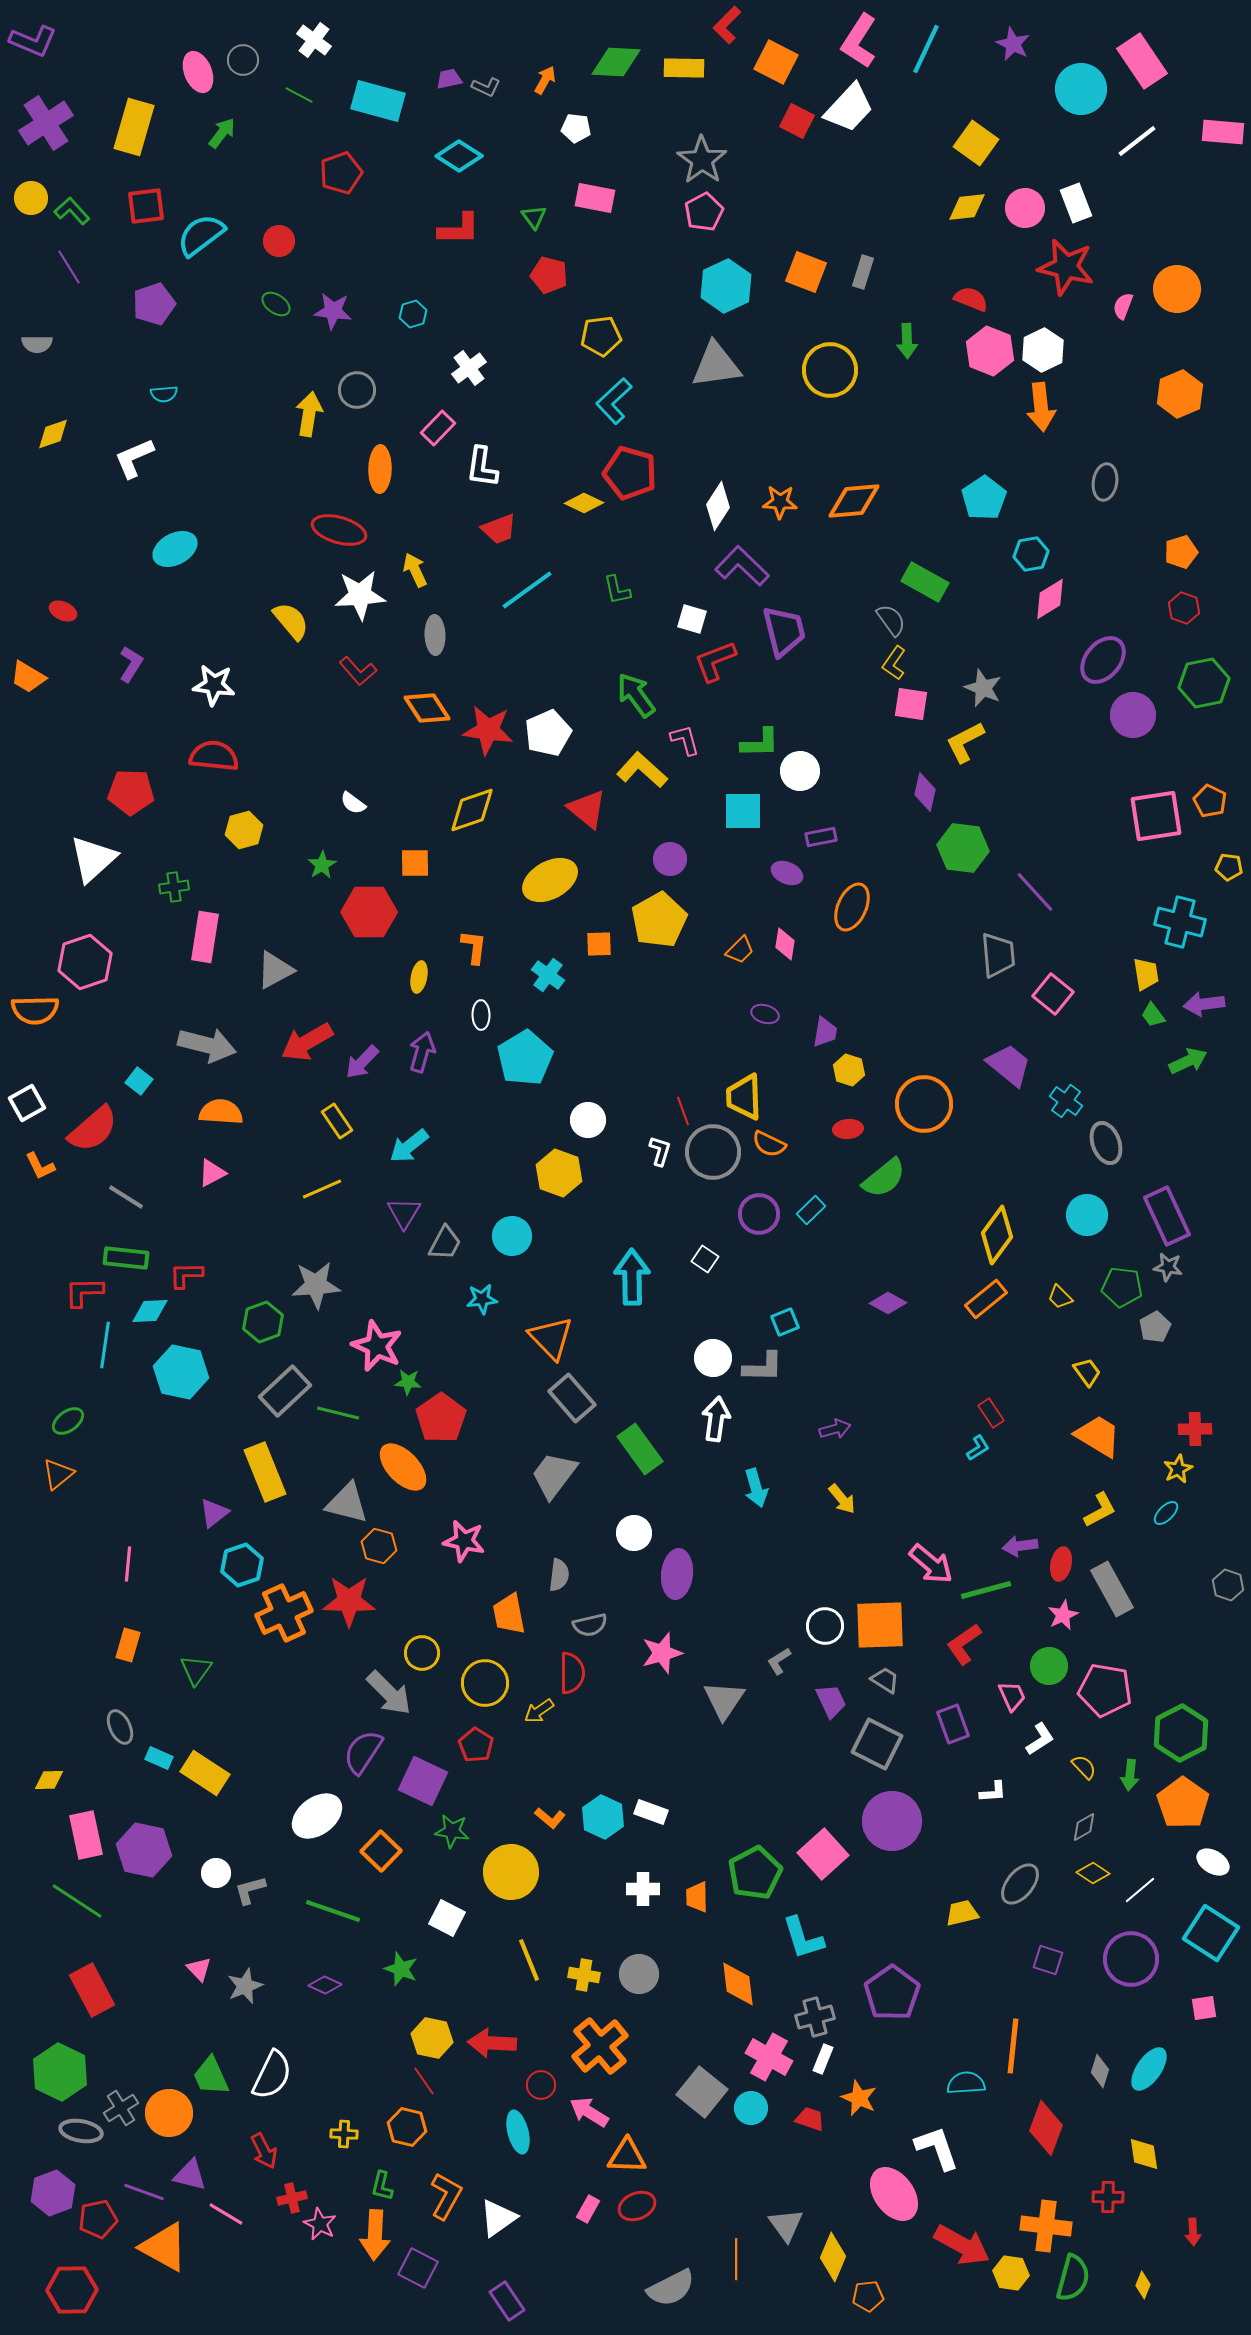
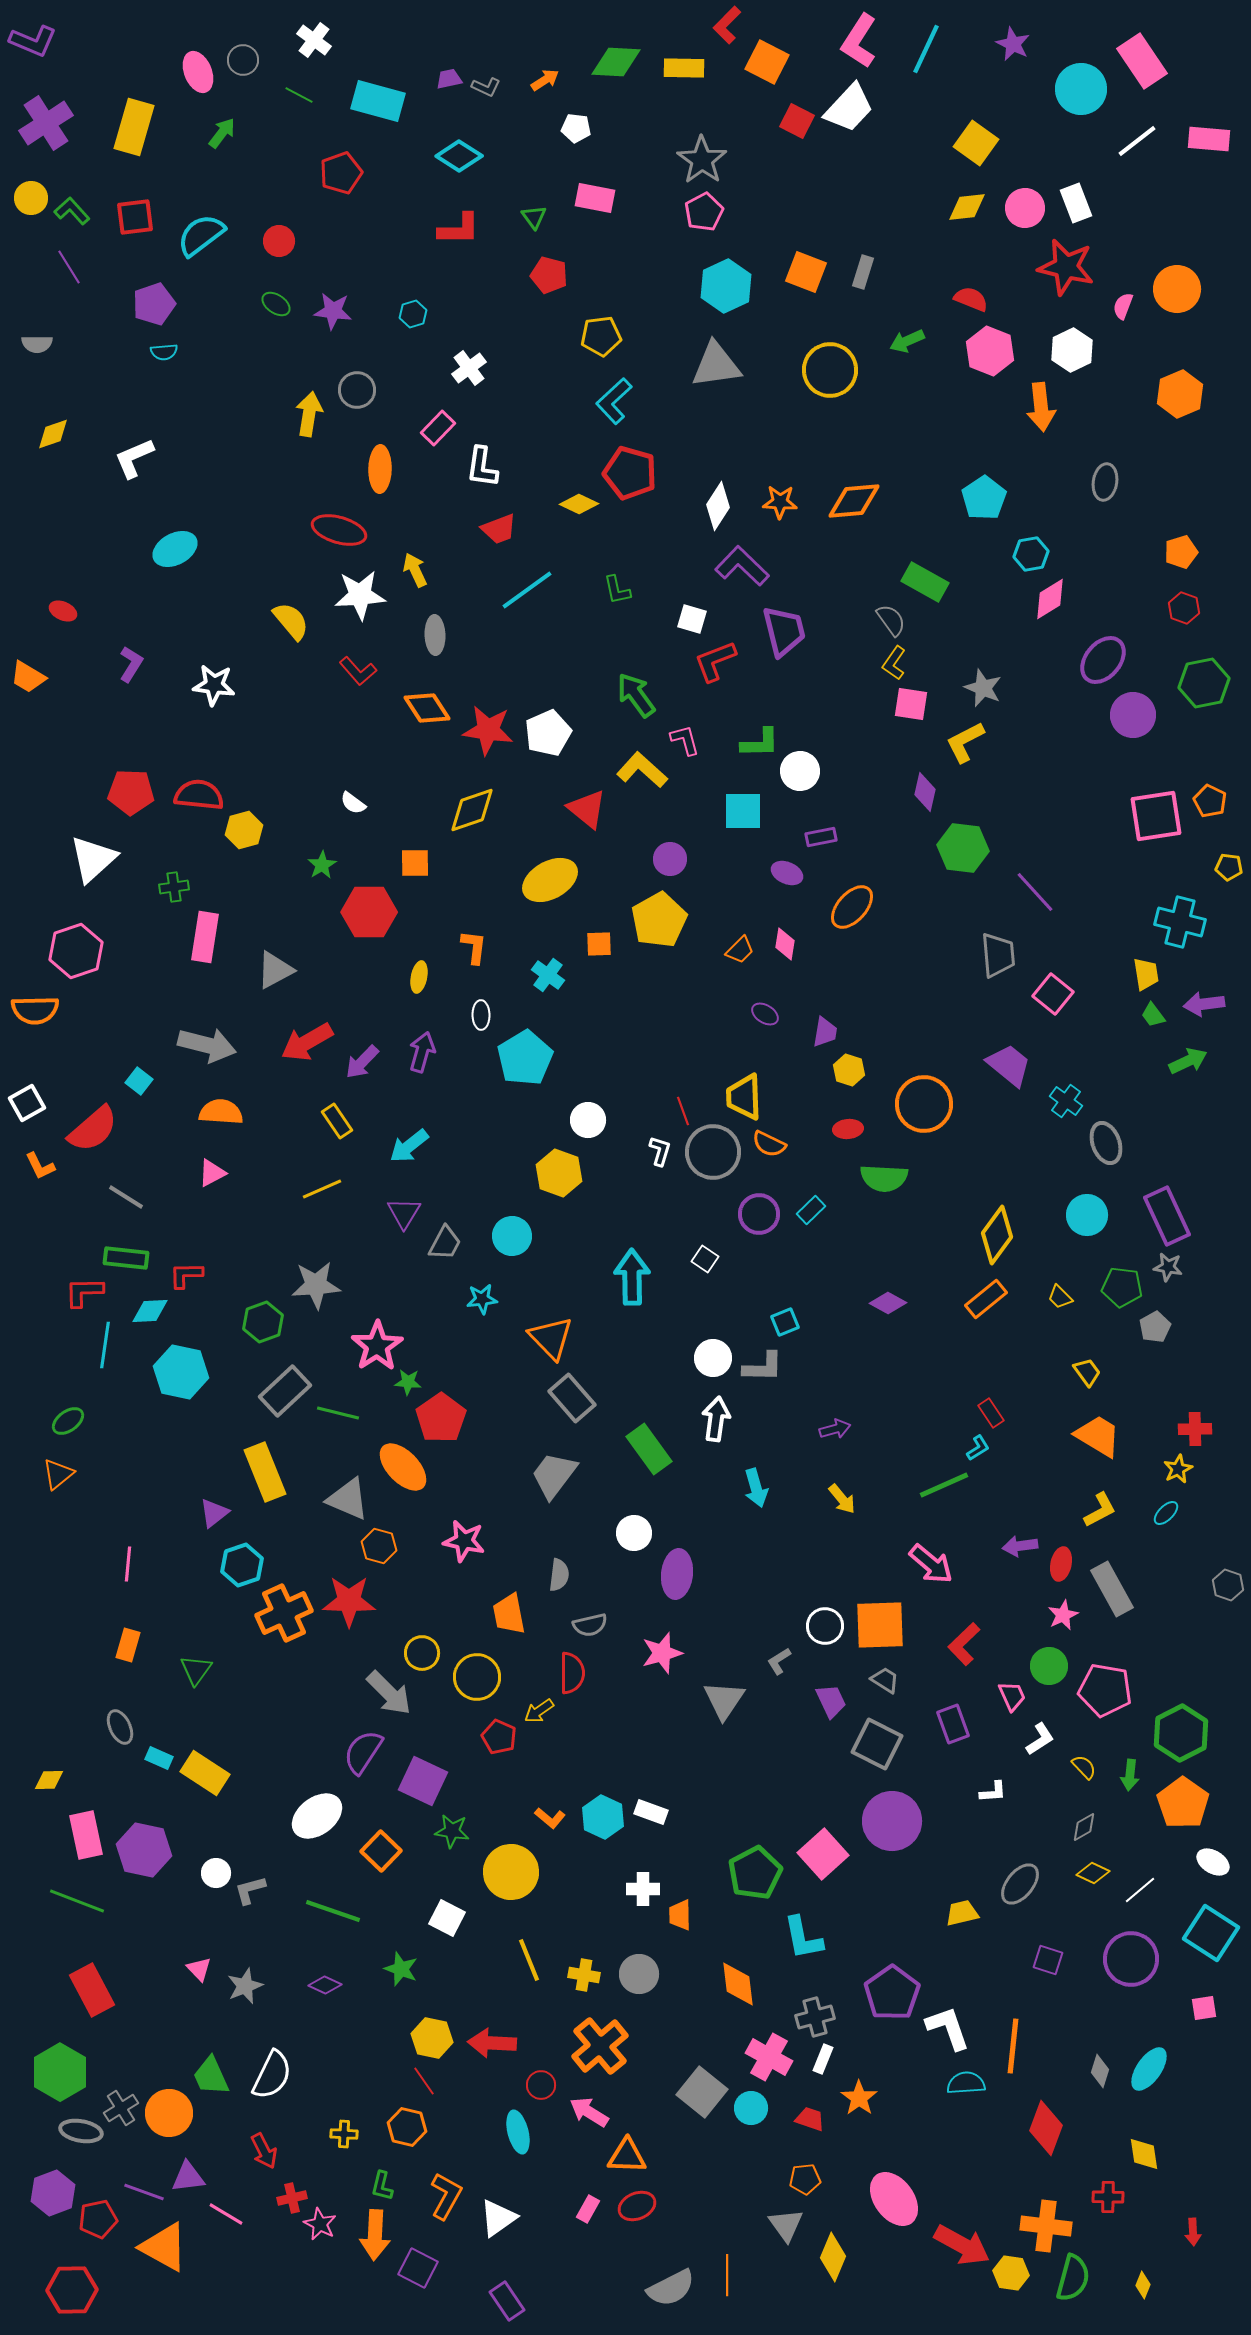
orange square at (776, 62): moved 9 px left
orange arrow at (545, 80): rotated 28 degrees clockwise
pink rectangle at (1223, 132): moved 14 px left, 7 px down
red square at (146, 206): moved 11 px left, 11 px down
green arrow at (907, 341): rotated 68 degrees clockwise
white hexagon at (1043, 350): moved 29 px right
cyan semicircle at (164, 394): moved 42 px up
yellow diamond at (584, 503): moved 5 px left, 1 px down
red semicircle at (214, 756): moved 15 px left, 39 px down
orange ellipse at (852, 907): rotated 18 degrees clockwise
pink hexagon at (85, 962): moved 9 px left, 11 px up
purple ellipse at (765, 1014): rotated 16 degrees clockwise
green semicircle at (884, 1178): rotated 42 degrees clockwise
pink star at (377, 1346): rotated 15 degrees clockwise
green rectangle at (640, 1449): moved 9 px right
gray triangle at (347, 1503): moved 1 px right, 4 px up; rotated 9 degrees clockwise
green line at (986, 1590): moved 42 px left, 105 px up; rotated 9 degrees counterclockwise
red L-shape at (964, 1644): rotated 9 degrees counterclockwise
yellow circle at (485, 1683): moved 8 px left, 6 px up
red pentagon at (476, 1745): moved 23 px right, 8 px up; rotated 8 degrees counterclockwise
yellow diamond at (1093, 1873): rotated 8 degrees counterclockwise
orange trapezoid at (697, 1897): moved 17 px left, 18 px down
green line at (77, 1901): rotated 12 degrees counterclockwise
cyan L-shape at (803, 1938): rotated 6 degrees clockwise
green hexagon at (60, 2072): rotated 4 degrees clockwise
orange star at (859, 2098): rotated 12 degrees clockwise
white L-shape at (937, 2148): moved 11 px right, 120 px up
purple triangle at (190, 2175): moved 2 px left, 2 px down; rotated 21 degrees counterclockwise
pink ellipse at (894, 2194): moved 5 px down
orange line at (736, 2259): moved 9 px left, 16 px down
orange pentagon at (868, 2296): moved 63 px left, 117 px up
